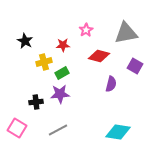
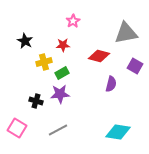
pink star: moved 13 px left, 9 px up
black cross: moved 1 px up; rotated 24 degrees clockwise
